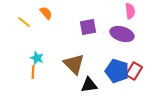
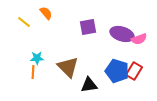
pink semicircle: moved 9 px right, 28 px down; rotated 77 degrees clockwise
cyan star: rotated 24 degrees counterclockwise
brown triangle: moved 6 px left, 3 px down
